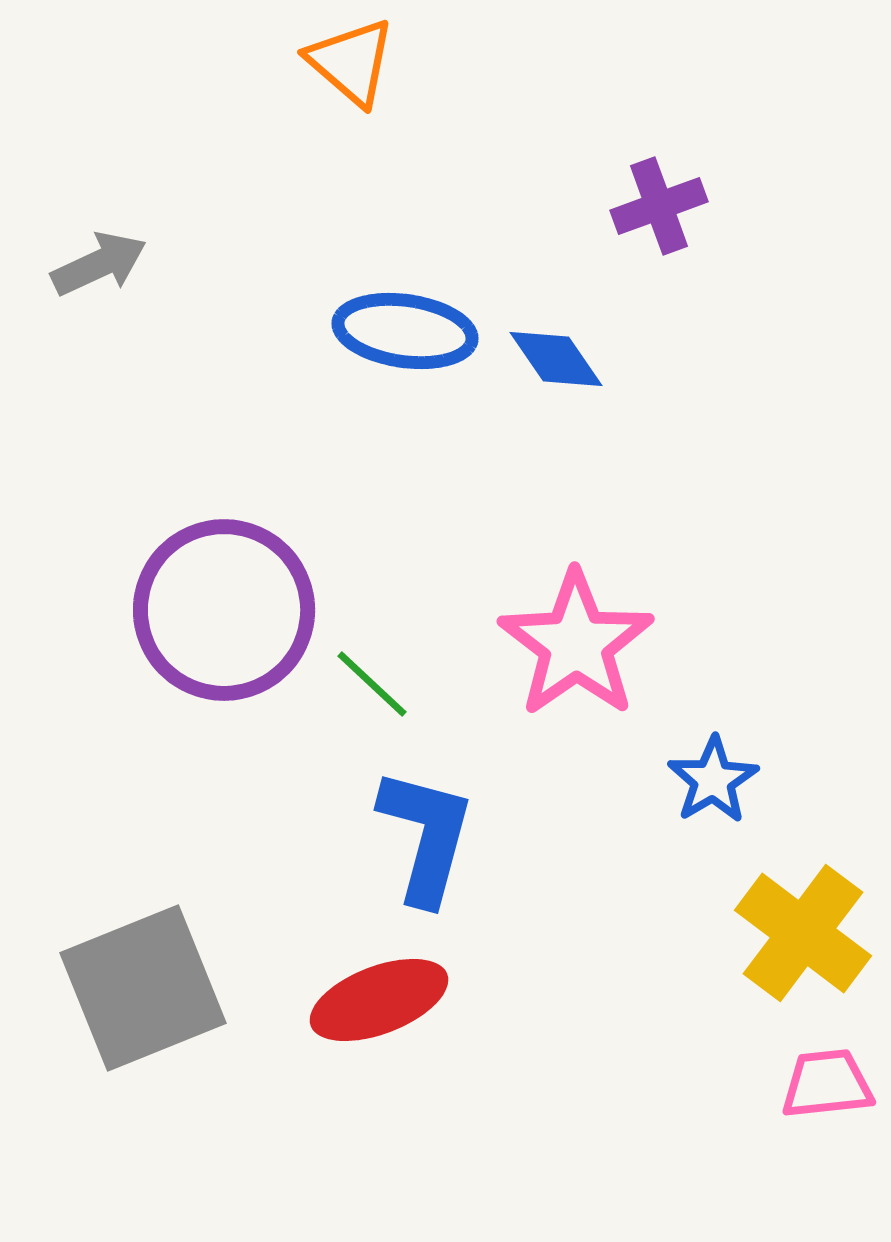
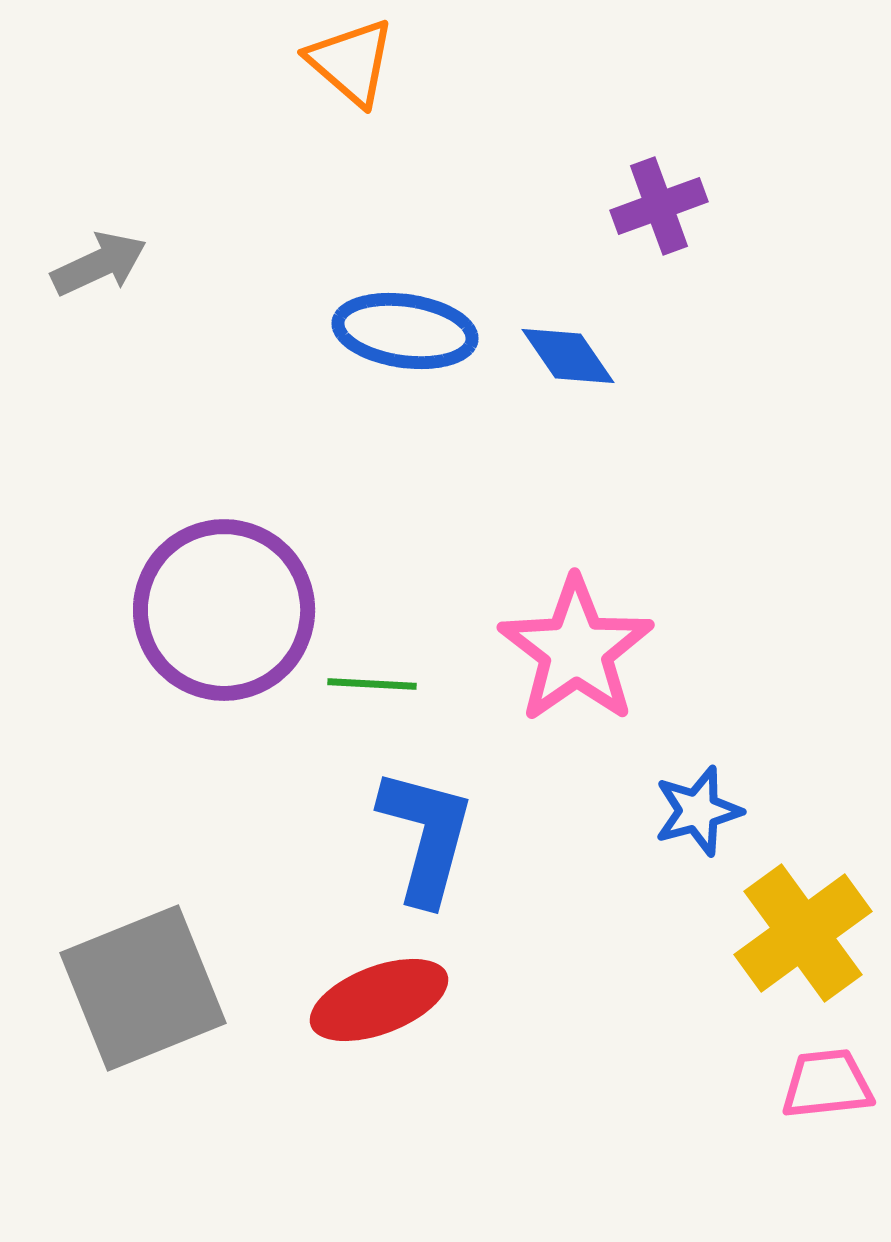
blue diamond: moved 12 px right, 3 px up
pink star: moved 6 px down
green line: rotated 40 degrees counterclockwise
blue star: moved 15 px left, 31 px down; rotated 16 degrees clockwise
yellow cross: rotated 17 degrees clockwise
